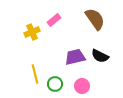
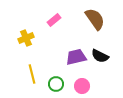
yellow cross: moved 6 px left, 6 px down
purple trapezoid: moved 1 px right
yellow line: moved 3 px left
green circle: moved 1 px right
